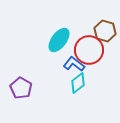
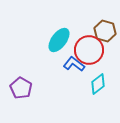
cyan diamond: moved 20 px right, 1 px down
